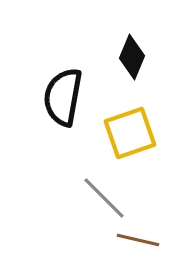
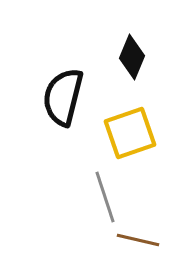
black semicircle: rotated 4 degrees clockwise
gray line: moved 1 px right, 1 px up; rotated 27 degrees clockwise
